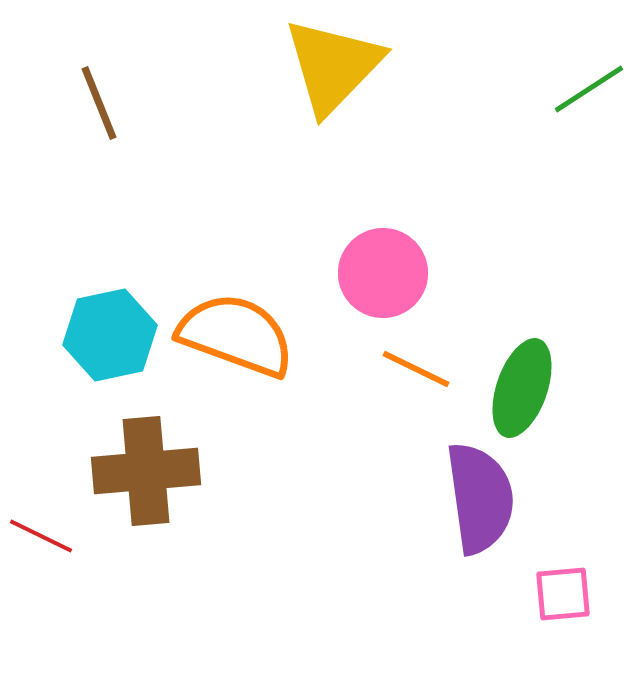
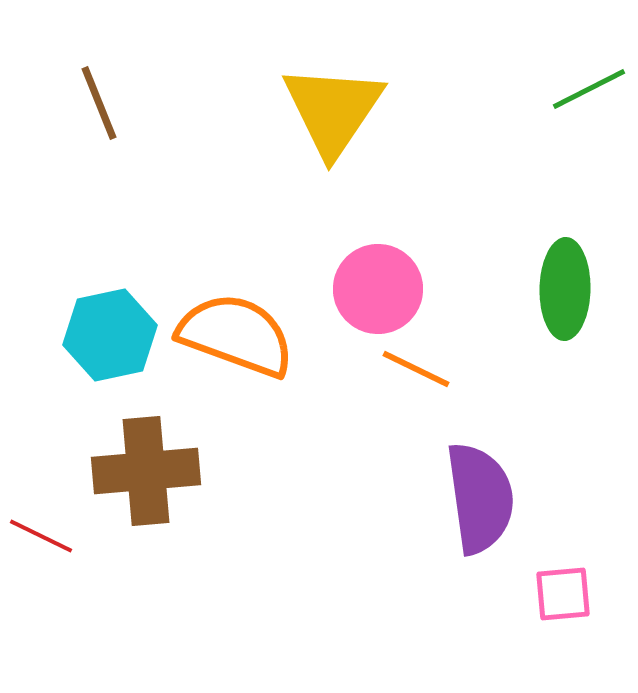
yellow triangle: moved 44 px down; rotated 10 degrees counterclockwise
green line: rotated 6 degrees clockwise
pink circle: moved 5 px left, 16 px down
green ellipse: moved 43 px right, 99 px up; rotated 18 degrees counterclockwise
